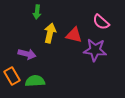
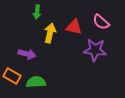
red triangle: moved 8 px up
orange rectangle: rotated 30 degrees counterclockwise
green semicircle: moved 1 px right, 1 px down
